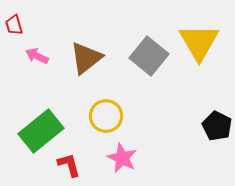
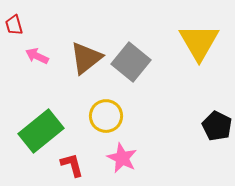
gray square: moved 18 px left, 6 px down
red L-shape: moved 3 px right
